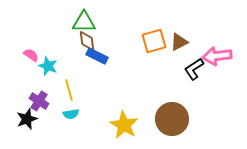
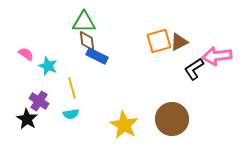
orange square: moved 5 px right
pink semicircle: moved 5 px left, 1 px up
yellow line: moved 3 px right, 2 px up
black star: rotated 20 degrees counterclockwise
